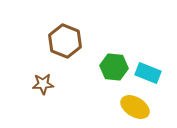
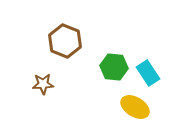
cyan rectangle: rotated 35 degrees clockwise
